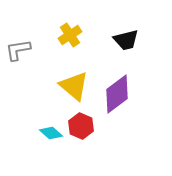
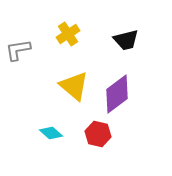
yellow cross: moved 2 px left, 1 px up
red hexagon: moved 17 px right, 8 px down; rotated 10 degrees counterclockwise
